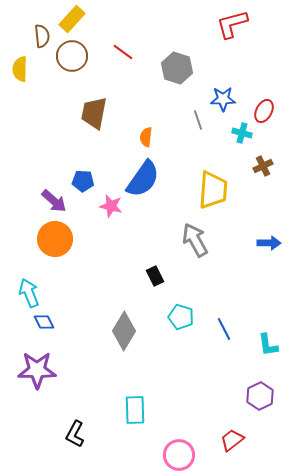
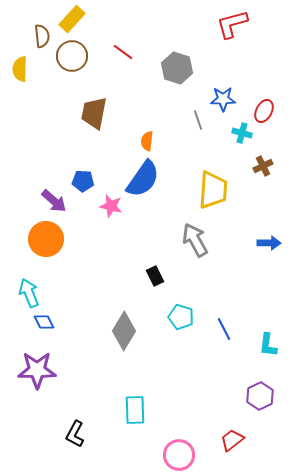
orange semicircle: moved 1 px right, 4 px down
orange circle: moved 9 px left
cyan L-shape: rotated 15 degrees clockwise
